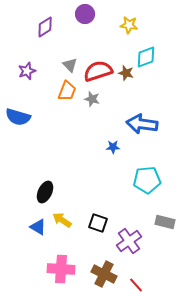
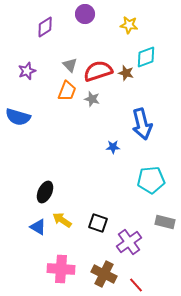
blue arrow: rotated 112 degrees counterclockwise
cyan pentagon: moved 4 px right
purple cross: moved 1 px down
